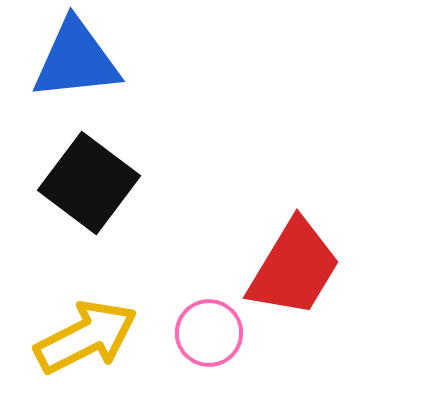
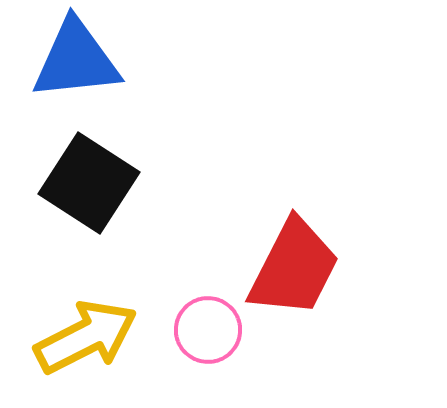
black square: rotated 4 degrees counterclockwise
red trapezoid: rotated 4 degrees counterclockwise
pink circle: moved 1 px left, 3 px up
